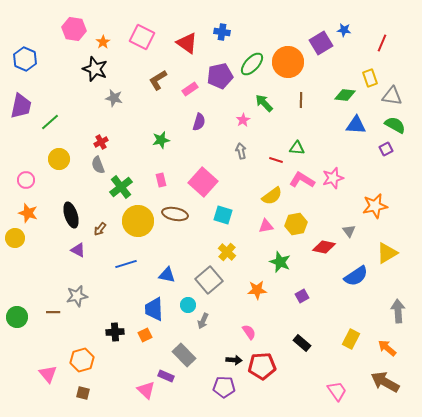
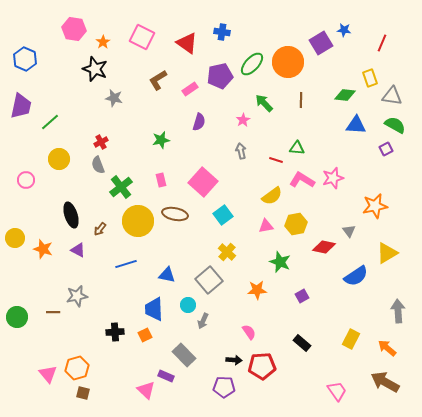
orange star at (28, 213): moved 15 px right, 36 px down
cyan square at (223, 215): rotated 36 degrees clockwise
orange hexagon at (82, 360): moved 5 px left, 8 px down
